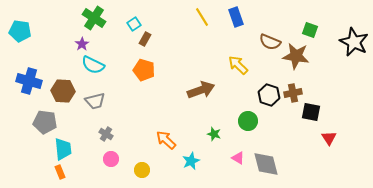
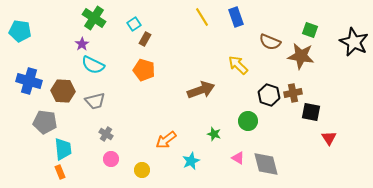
brown star: moved 5 px right
orange arrow: rotated 80 degrees counterclockwise
